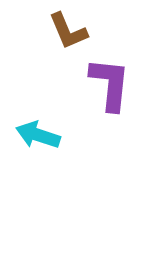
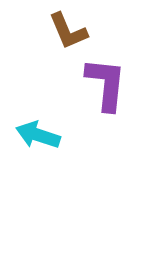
purple L-shape: moved 4 px left
